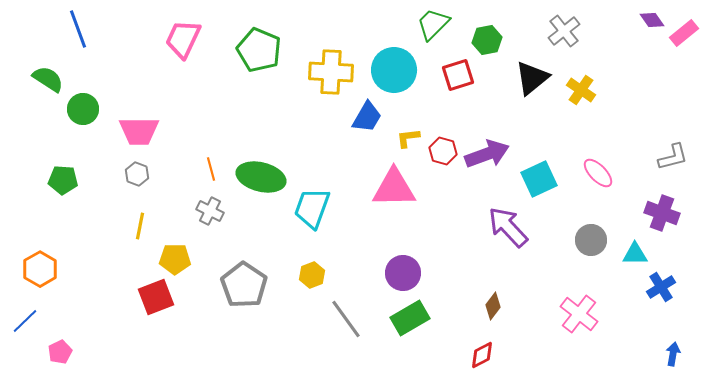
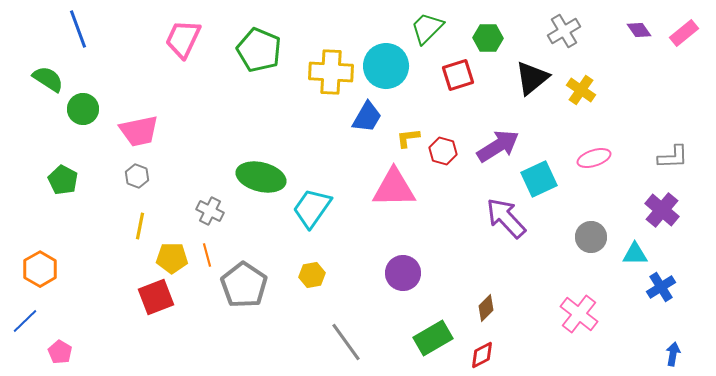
purple diamond at (652, 20): moved 13 px left, 10 px down
green trapezoid at (433, 24): moved 6 px left, 4 px down
gray cross at (564, 31): rotated 8 degrees clockwise
green hexagon at (487, 40): moved 1 px right, 2 px up; rotated 12 degrees clockwise
cyan circle at (394, 70): moved 8 px left, 4 px up
pink trapezoid at (139, 131): rotated 12 degrees counterclockwise
purple arrow at (487, 154): moved 11 px right, 8 px up; rotated 12 degrees counterclockwise
gray L-shape at (673, 157): rotated 12 degrees clockwise
orange line at (211, 169): moved 4 px left, 86 px down
pink ellipse at (598, 173): moved 4 px left, 15 px up; rotated 64 degrees counterclockwise
gray hexagon at (137, 174): moved 2 px down
green pentagon at (63, 180): rotated 24 degrees clockwise
cyan trapezoid at (312, 208): rotated 15 degrees clockwise
purple cross at (662, 213): moved 3 px up; rotated 20 degrees clockwise
purple arrow at (508, 227): moved 2 px left, 9 px up
gray circle at (591, 240): moved 3 px up
yellow pentagon at (175, 259): moved 3 px left, 1 px up
yellow hexagon at (312, 275): rotated 10 degrees clockwise
brown diamond at (493, 306): moved 7 px left, 2 px down; rotated 8 degrees clockwise
green rectangle at (410, 318): moved 23 px right, 20 px down
gray line at (346, 319): moved 23 px down
pink pentagon at (60, 352): rotated 15 degrees counterclockwise
